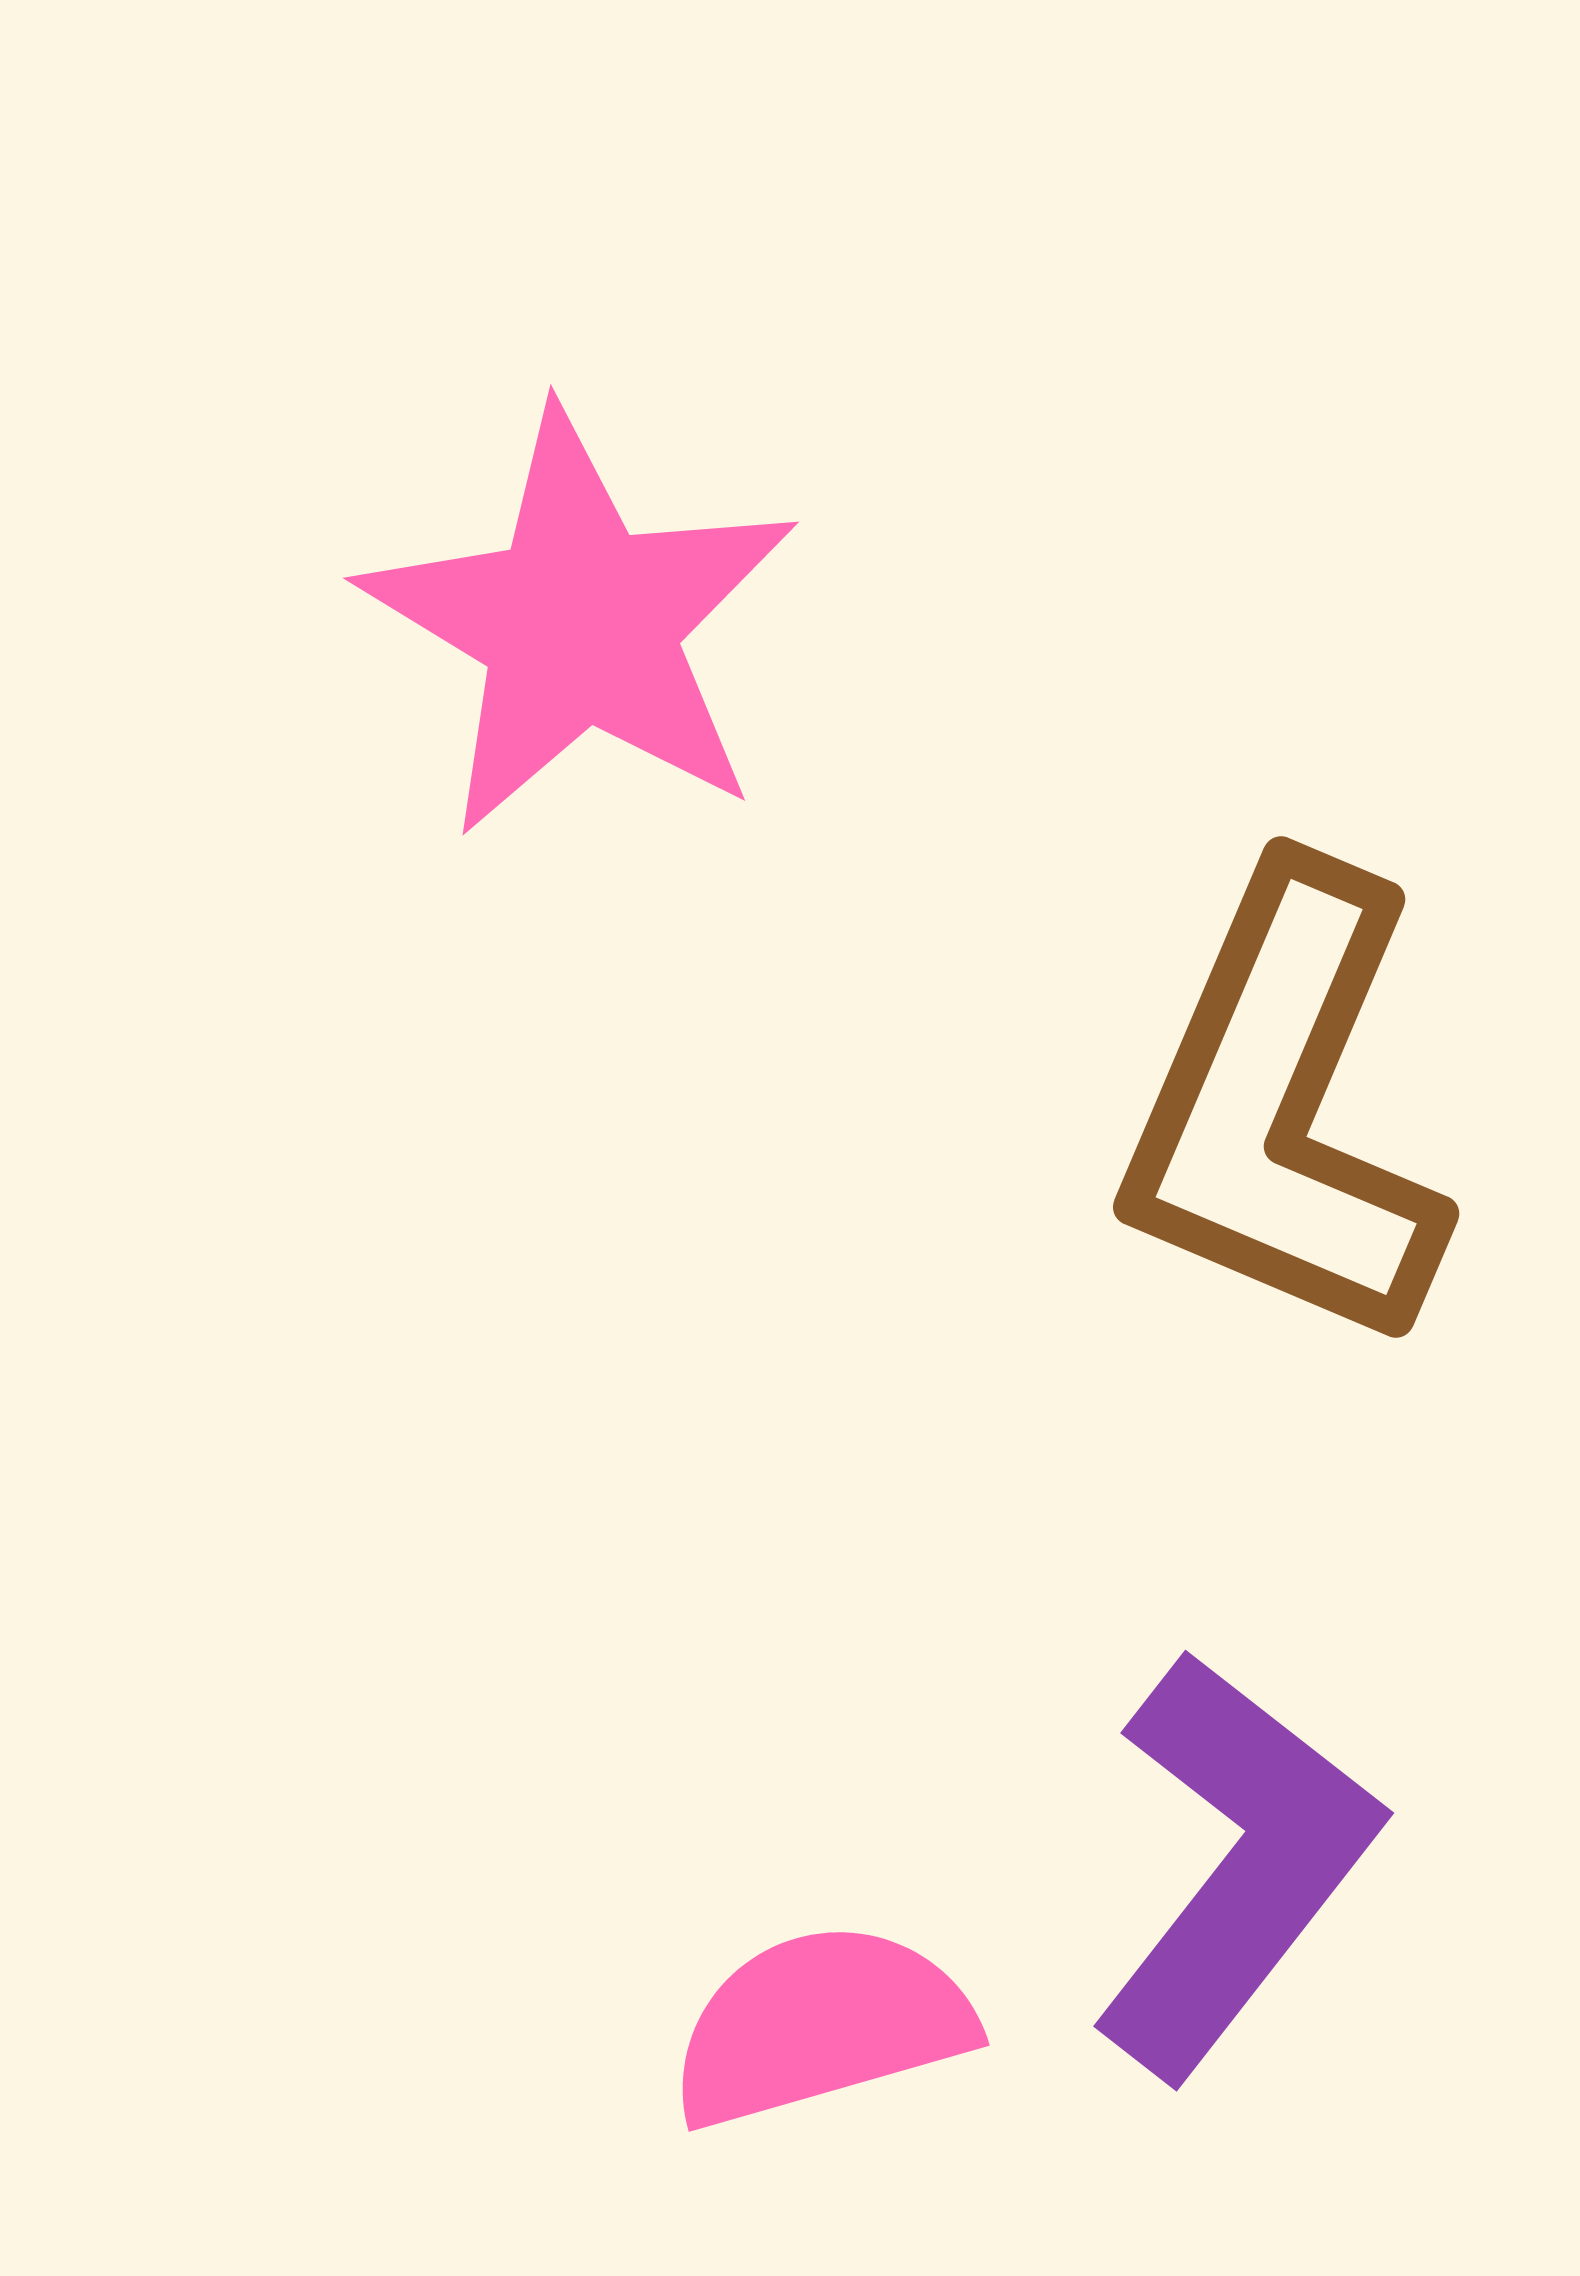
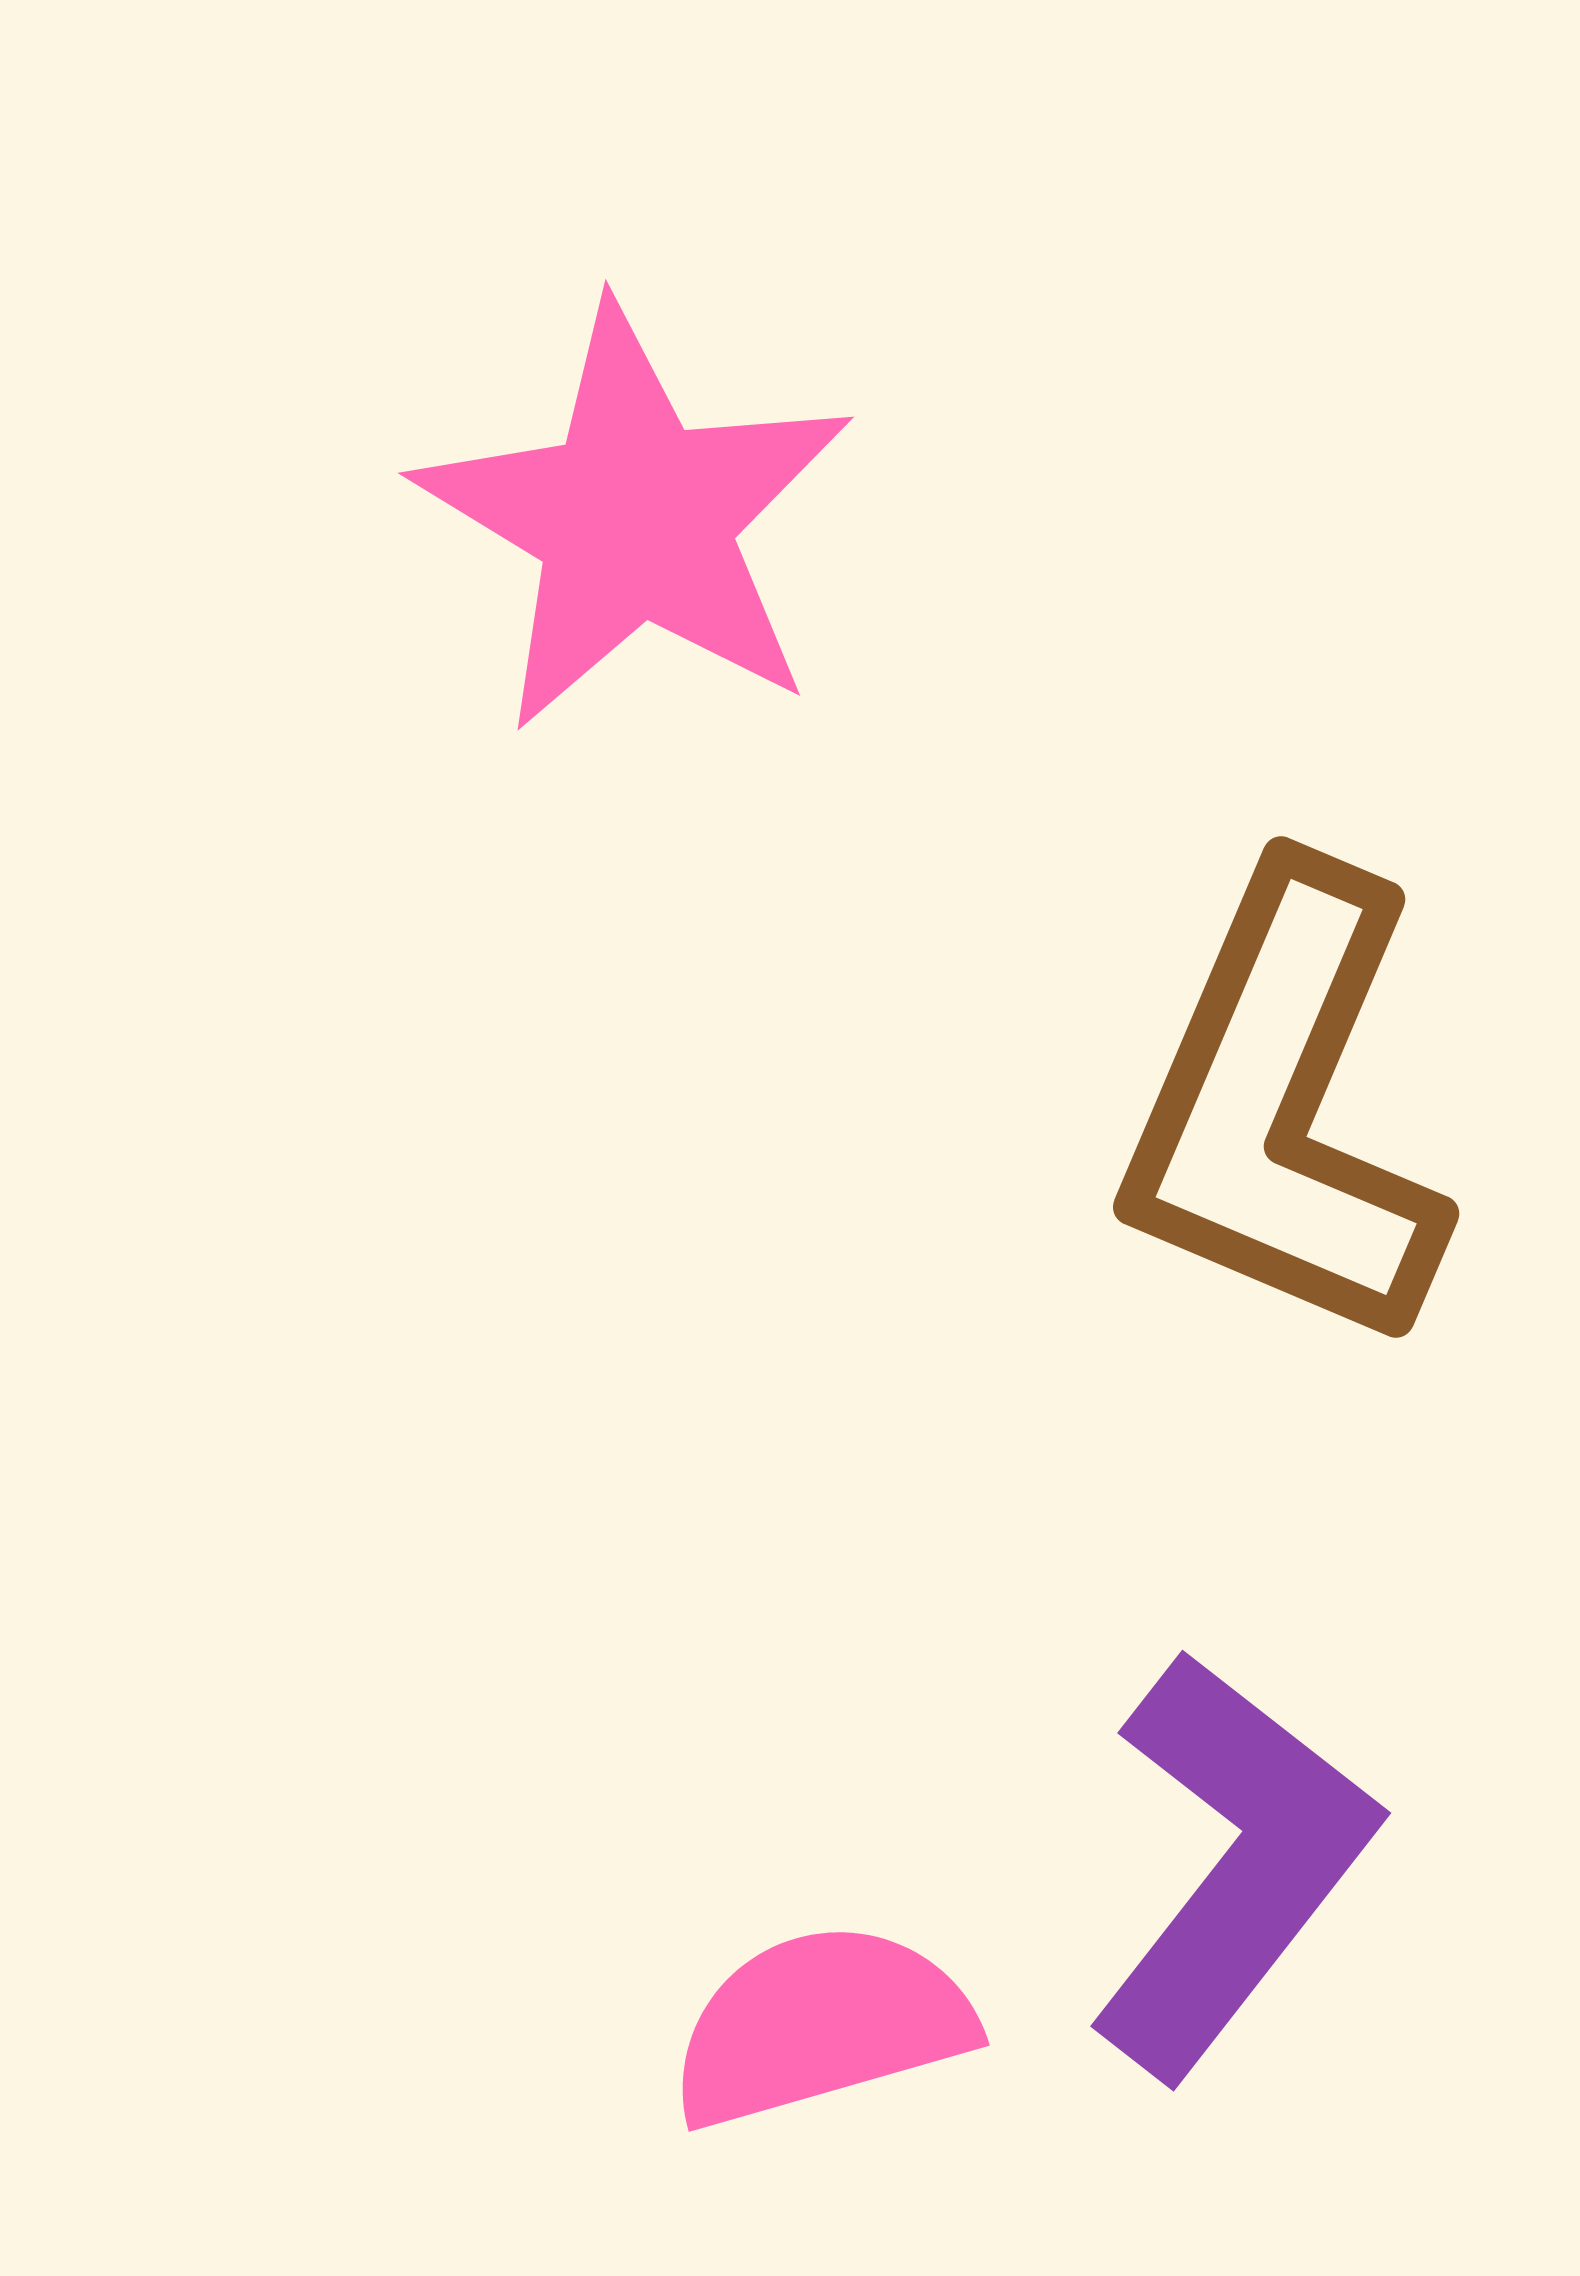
pink star: moved 55 px right, 105 px up
purple L-shape: moved 3 px left
